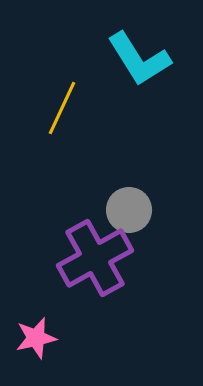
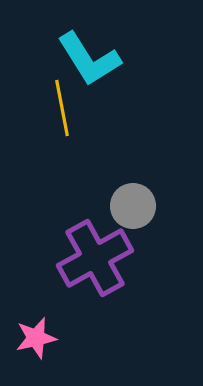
cyan L-shape: moved 50 px left
yellow line: rotated 36 degrees counterclockwise
gray circle: moved 4 px right, 4 px up
